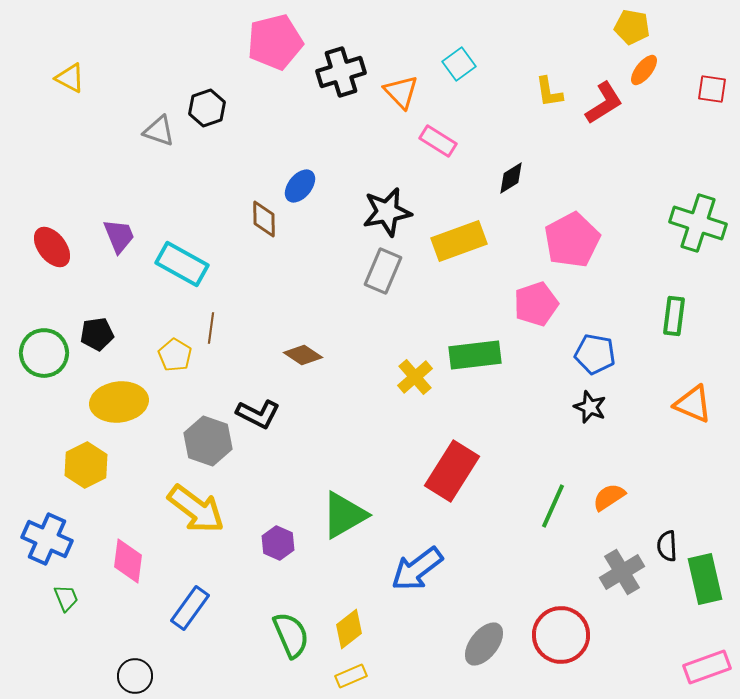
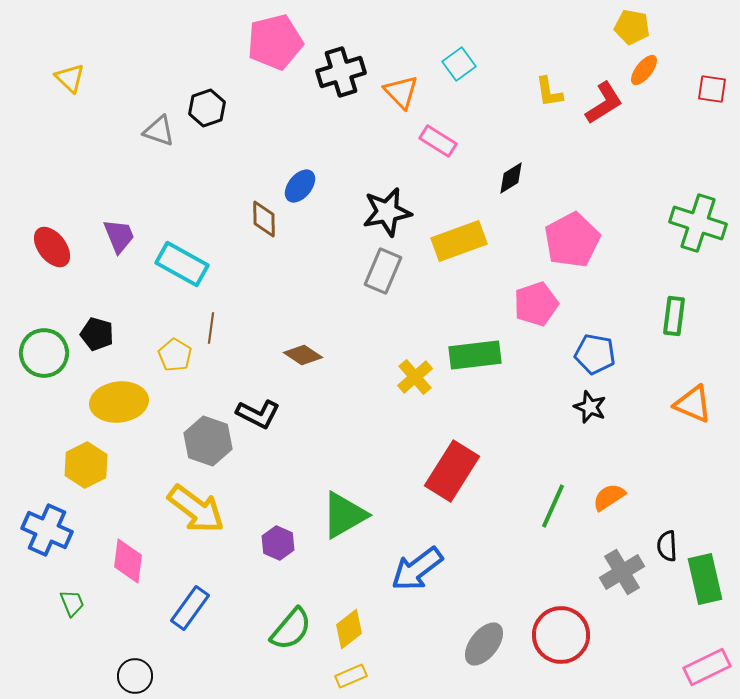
yellow triangle at (70, 78): rotated 16 degrees clockwise
black pentagon at (97, 334): rotated 24 degrees clockwise
blue cross at (47, 539): moved 9 px up
green trapezoid at (66, 598): moved 6 px right, 5 px down
green semicircle at (291, 635): moved 6 px up; rotated 63 degrees clockwise
pink rectangle at (707, 667): rotated 6 degrees counterclockwise
